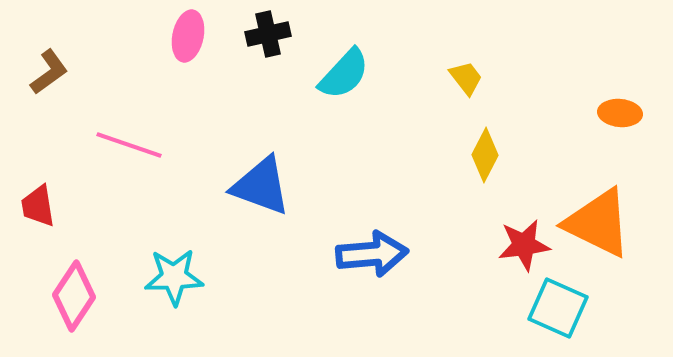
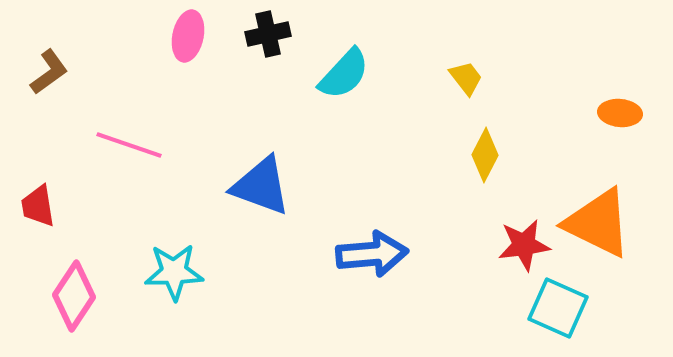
cyan star: moved 5 px up
